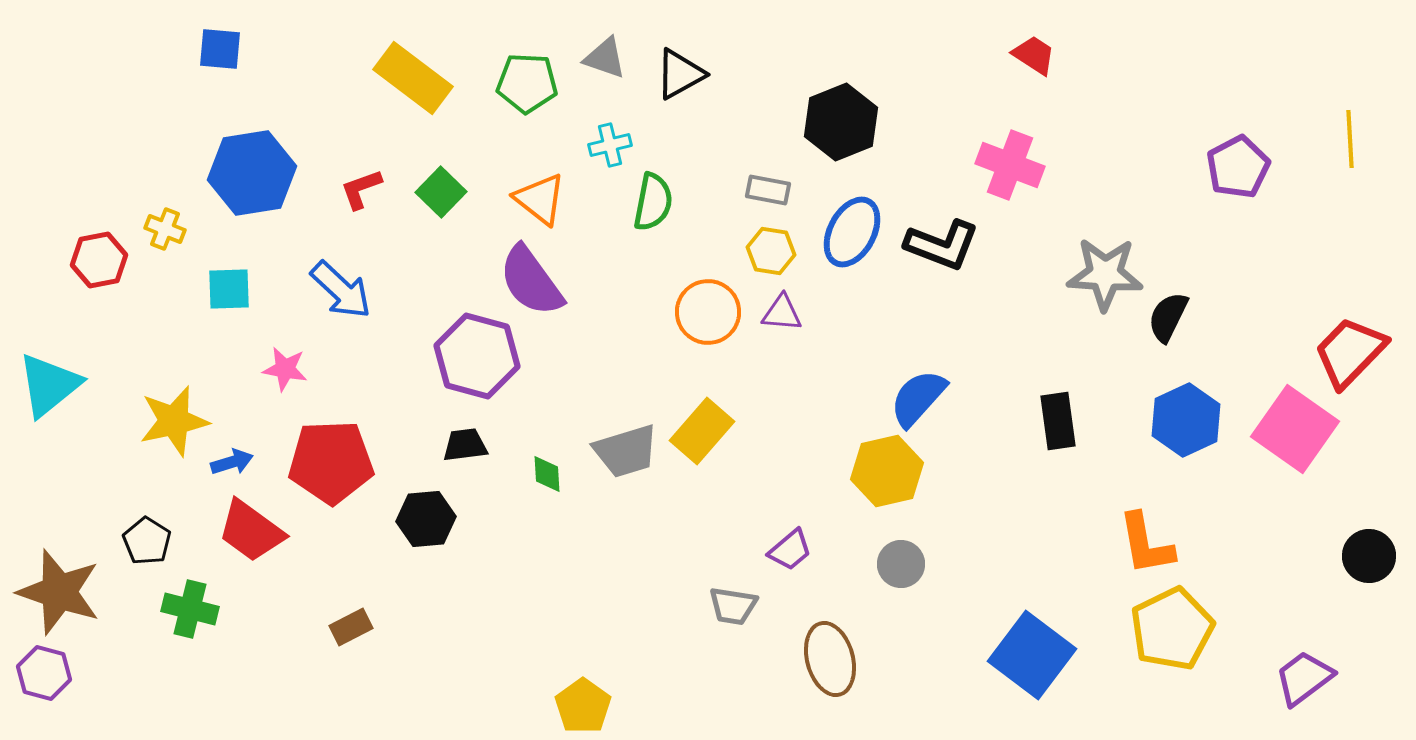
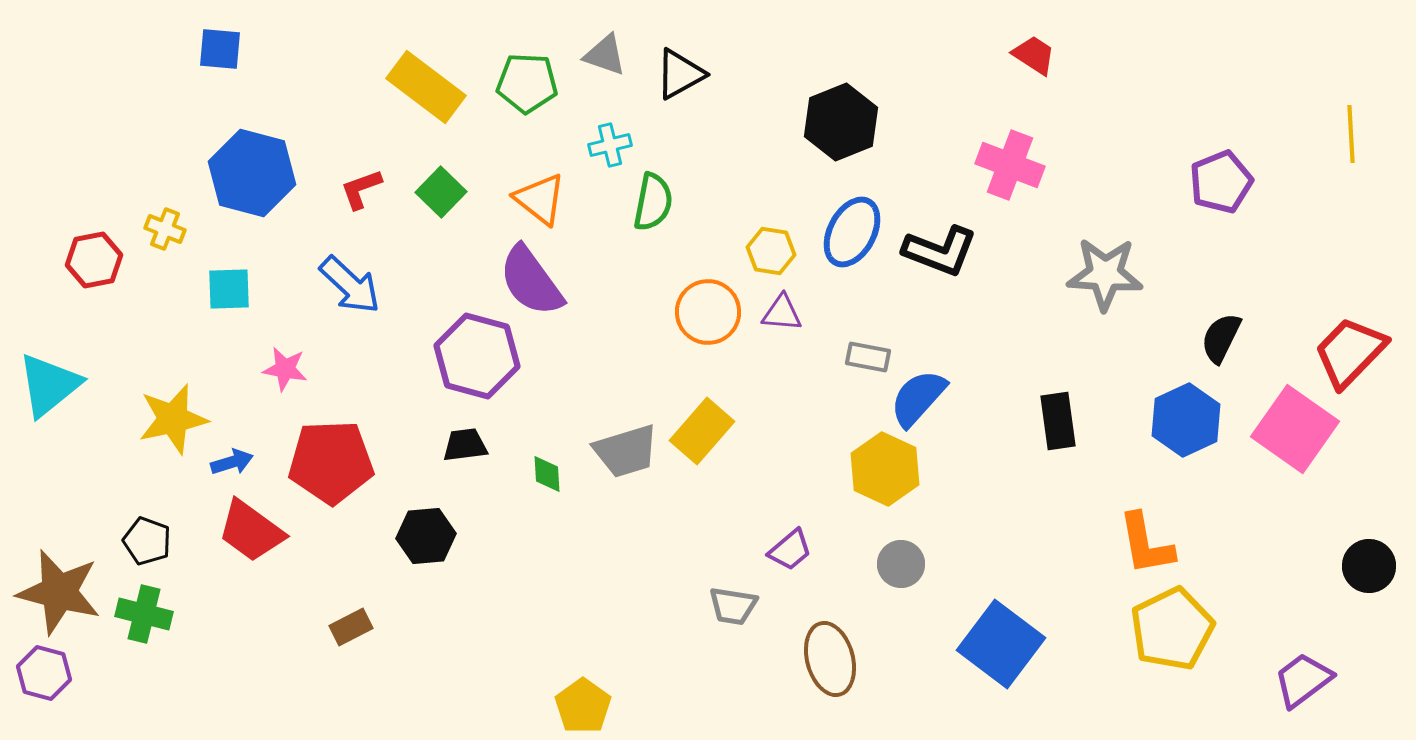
gray triangle at (605, 58): moved 3 px up
yellow rectangle at (413, 78): moved 13 px right, 9 px down
yellow line at (1350, 139): moved 1 px right, 5 px up
purple pentagon at (1238, 167): moved 17 px left, 15 px down; rotated 6 degrees clockwise
blue hexagon at (252, 173): rotated 24 degrees clockwise
gray rectangle at (768, 190): moved 100 px right, 167 px down
black L-shape at (942, 245): moved 2 px left, 6 px down
red hexagon at (99, 260): moved 5 px left
blue arrow at (341, 290): moved 9 px right, 5 px up
black semicircle at (1168, 317): moved 53 px right, 21 px down
yellow star at (174, 421): moved 1 px left, 2 px up
yellow hexagon at (887, 471): moved 2 px left, 2 px up; rotated 22 degrees counterclockwise
black hexagon at (426, 519): moved 17 px down
black pentagon at (147, 541): rotated 12 degrees counterclockwise
black circle at (1369, 556): moved 10 px down
brown star at (59, 592): rotated 4 degrees counterclockwise
green cross at (190, 609): moved 46 px left, 5 px down
blue square at (1032, 655): moved 31 px left, 11 px up
purple trapezoid at (1304, 678): moved 1 px left, 2 px down
